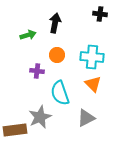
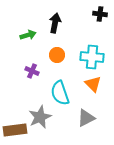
purple cross: moved 5 px left; rotated 16 degrees clockwise
